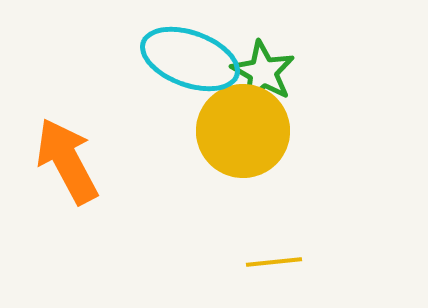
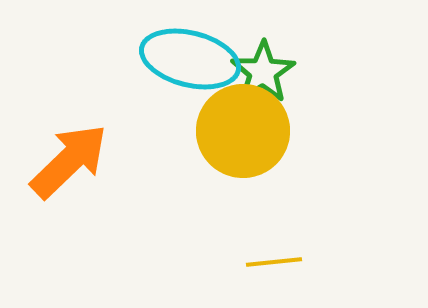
cyan ellipse: rotated 6 degrees counterclockwise
green star: rotated 10 degrees clockwise
orange arrow: moved 2 px right; rotated 74 degrees clockwise
